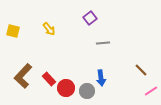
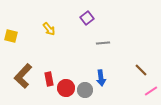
purple square: moved 3 px left
yellow square: moved 2 px left, 5 px down
red rectangle: rotated 32 degrees clockwise
gray circle: moved 2 px left, 1 px up
